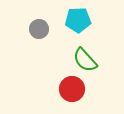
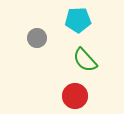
gray circle: moved 2 px left, 9 px down
red circle: moved 3 px right, 7 px down
